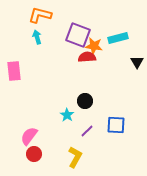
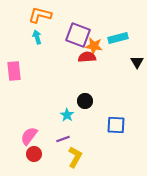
purple line: moved 24 px left, 8 px down; rotated 24 degrees clockwise
